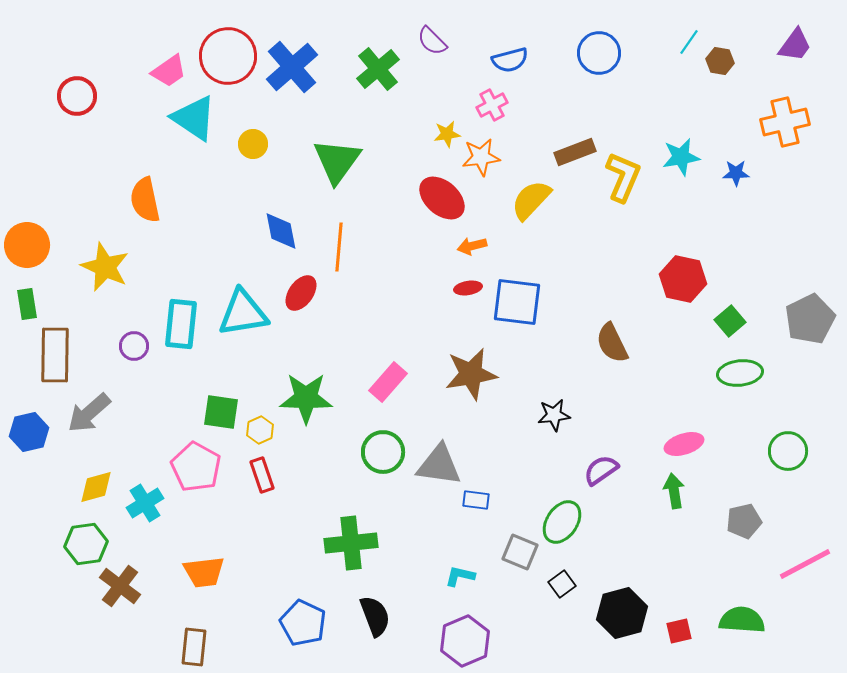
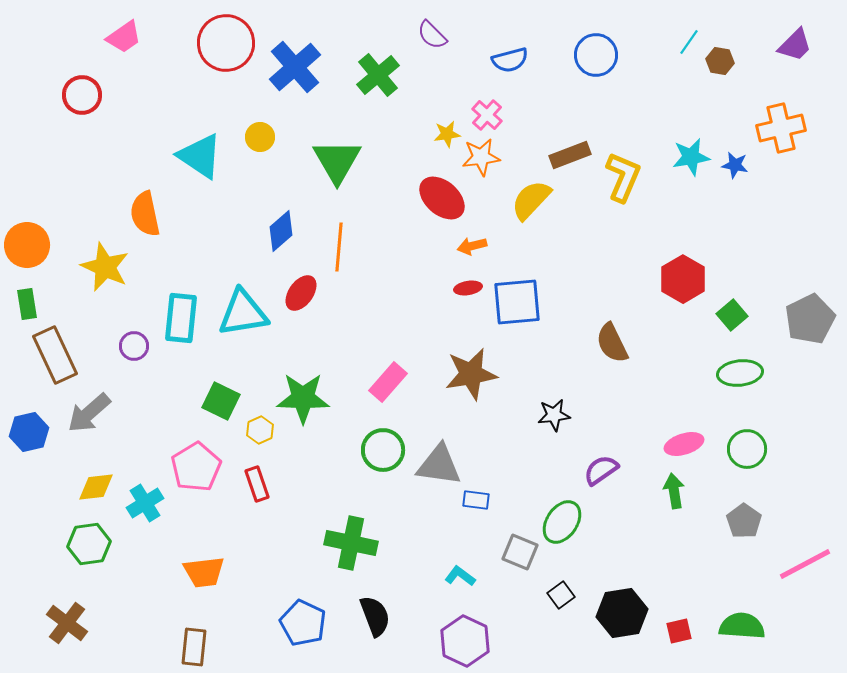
purple semicircle at (432, 41): moved 6 px up
purple trapezoid at (795, 45): rotated 9 degrees clockwise
blue circle at (599, 53): moved 3 px left, 2 px down
red circle at (228, 56): moved 2 px left, 13 px up
blue cross at (292, 67): moved 3 px right
green cross at (378, 69): moved 6 px down
pink trapezoid at (169, 71): moved 45 px left, 34 px up
red circle at (77, 96): moved 5 px right, 1 px up
pink cross at (492, 105): moved 5 px left, 10 px down; rotated 20 degrees counterclockwise
cyan triangle at (194, 118): moved 6 px right, 38 px down
orange cross at (785, 122): moved 4 px left, 6 px down
yellow circle at (253, 144): moved 7 px right, 7 px up
brown rectangle at (575, 152): moved 5 px left, 3 px down
cyan star at (681, 157): moved 10 px right
green triangle at (337, 161): rotated 6 degrees counterclockwise
blue star at (736, 173): moved 1 px left, 8 px up; rotated 12 degrees clockwise
orange semicircle at (145, 200): moved 14 px down
blue diamond at (281, 231): rotated 60 degrees clockwise
red hexagon at (683, 279): rotated 18 degrees clockwise
blue square at (517, 302): rotated 12 degrees counterclockwise
green square at (730, 321): moved 2 px right, 6 px up
cyan rectangle at (181, 324): moved 6 px up
brown rectangle at (55, 355): rotated 26 degrees counterclockwise
green star at (306, 398): moved 3 px left
green square at (221, 412): moved 11 px up; rotated 18 degrees clockwise
green circle at (788, 451): moved 41 px left, 2 px up
green circle at (383, 452): moved 2 px up
pink pentagon at (196, 467): rotated 12 degrees clockwise
red rectangle at (262, 475): moved 5 px left, 9 px down
yellow diamond at (96, 487): rotated 9 degrees clockwise
gray pentagon at (744, 521): rotated 24 degrees counterclockwise
green cross at (351, 543): rotated 18 degrees clockwise
green hexagon at (86, 544): moved 3 px right
cyan L-shape at (460, 576): rotated 24 degrees clockwise
black square at (562, 584): moved 1 px left, 11 px down
brown cross at (120, 586): moved 53 px left, 37 px down
black hexagon at (622, 613): rotated 6 degrees clockwise
green semicircle at (742, 620): moved 6 px down
purple hexagon at (465, 641): rotated 12 degrees counterclockwise
